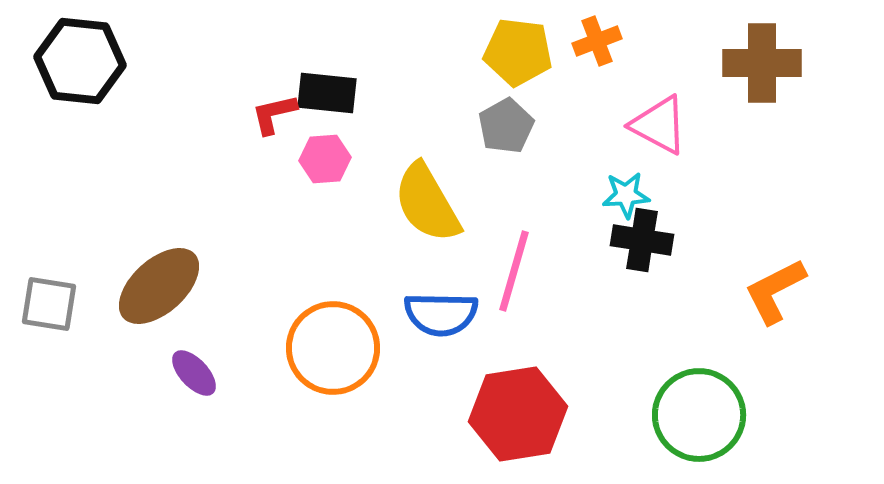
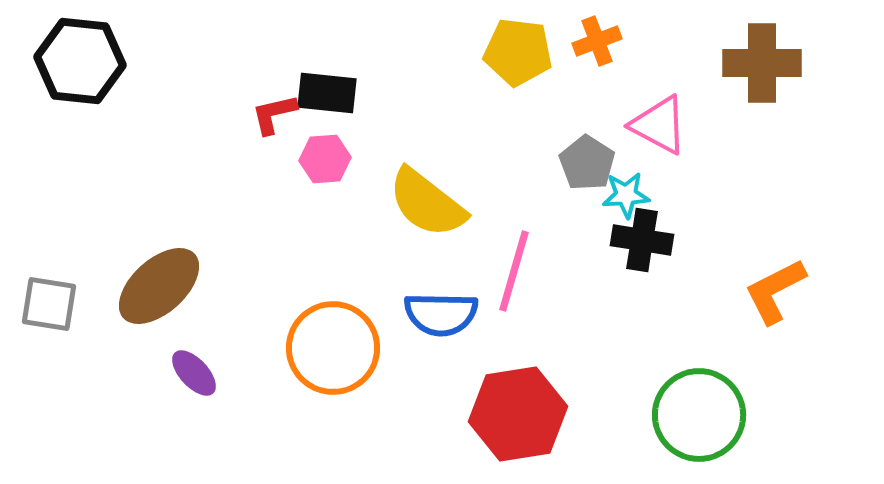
gray pentagon: moved 81 px right, 37 px down; rotated 10 degrees counterclockwise
yellow semicircle: rotated 22 degrees counterclockwise
